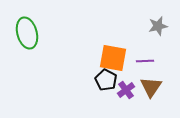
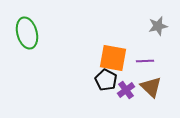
brown triangle: rotated 20 degrees counterclockwise
